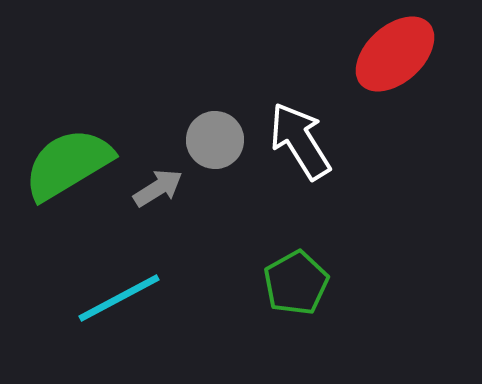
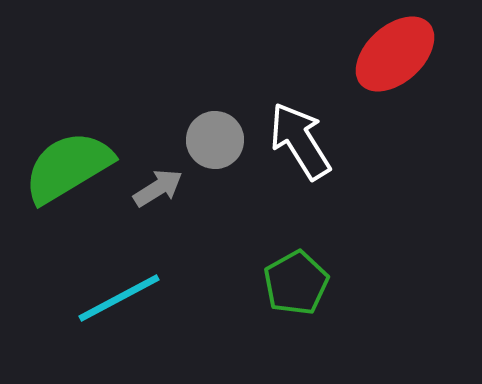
green semicircle: moved 3 px down
